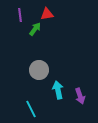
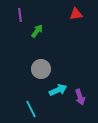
red triangle: moved 29 px right
green arrow: moved 2 px right, 2 px down
gray circle: moved 2 px right, 1 px up
cyan arrow: rotated 78 degrees clockwise
purple arrow: moved 1 px down
